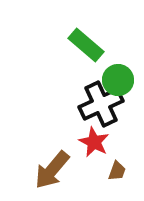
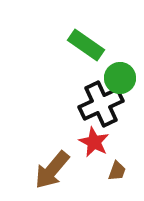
green rectangle: rotated 6 degrees counterclockwise
green circle: moved 2 px right, 2 px up
